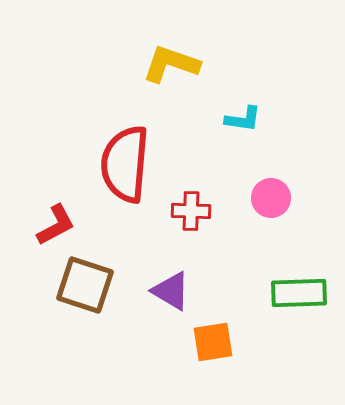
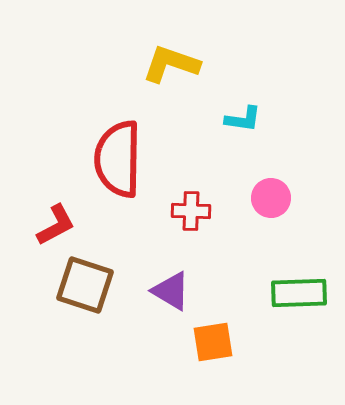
red semicircle: moved 7 px left, 5 px up; rotated 4 degrees counterclockwise
